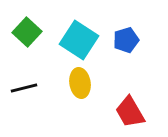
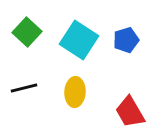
yellow ellipse: moved 5 px left, 9 px down; rotated 12 degrees clockwise
